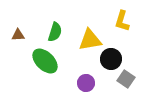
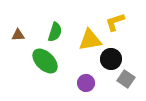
yellow L-shape: moved 7 px left, 1 px down; rotated 55 degrees clockwise
